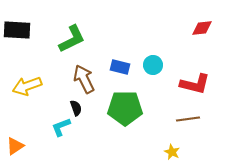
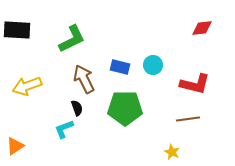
black semicircle: moved 1 px right
cyan L-shape: moved 3 px right, 2 px down
